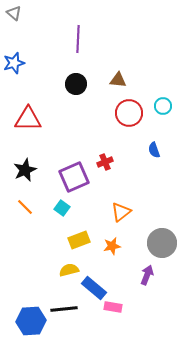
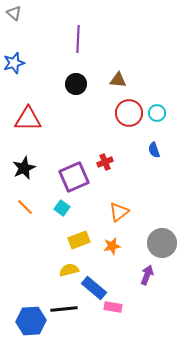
cyan circle: moved 6 px left, 7 px down
black star: moved 1 px left, 2 px up
orange triangle: moved 2 px left
